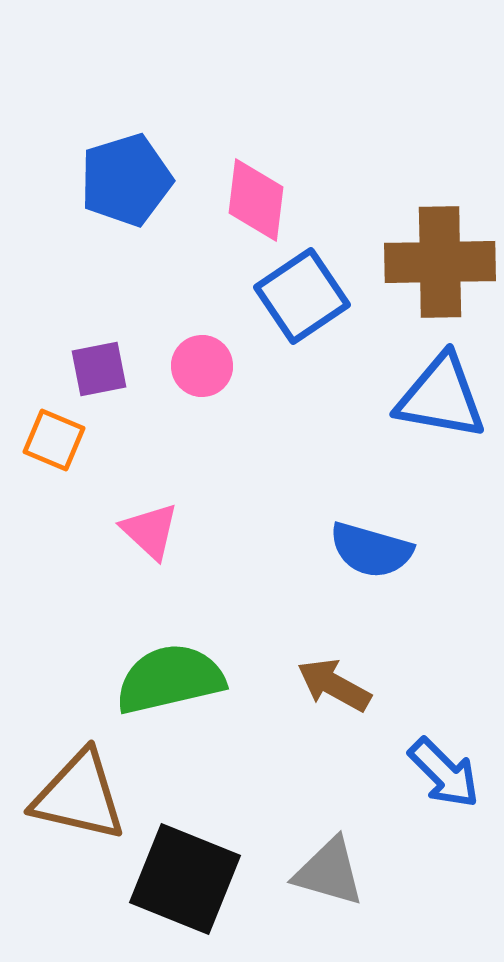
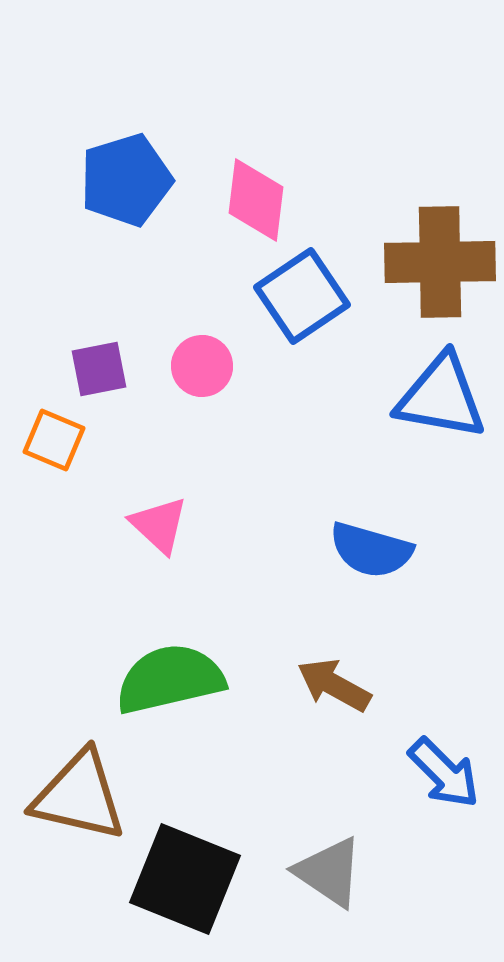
pink triangle: moved 9 px right, 6 px up
gray triangle: rotated 18 degrees clockwise
